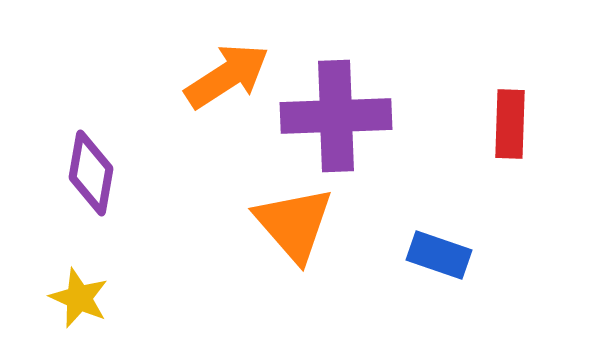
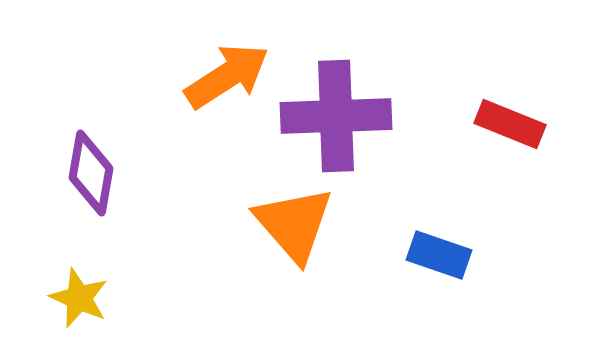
red rectangle: rotated 70 degrees counterclockwise
